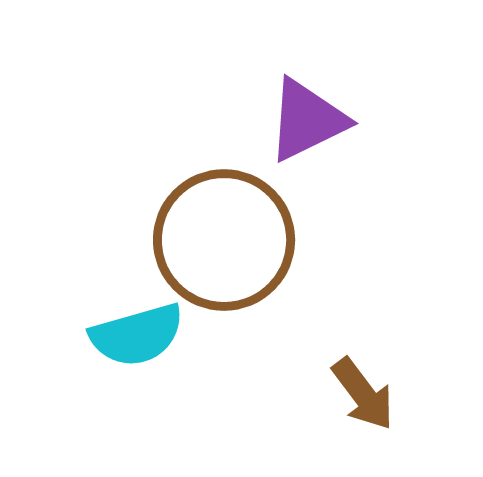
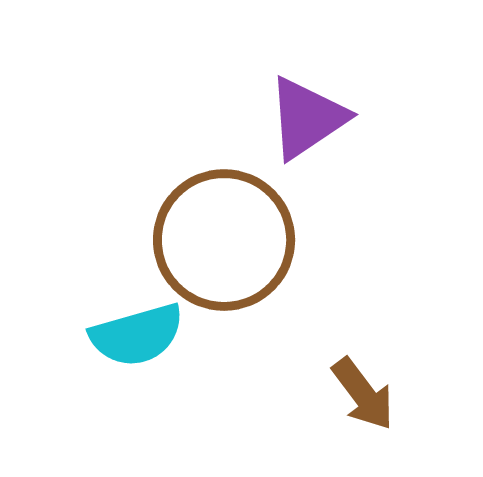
purple triangle: moved 2 px up; rotated 8 degrees counterclockwise
